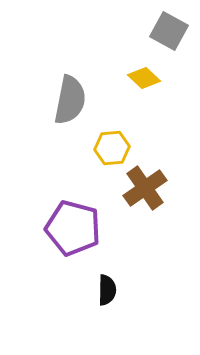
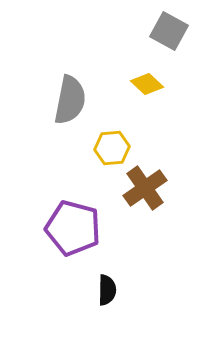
yellow diamond: moved 3 px right, 6 px down
